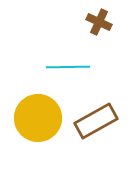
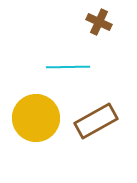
yellow circle: moved 2 px left
